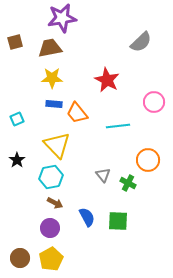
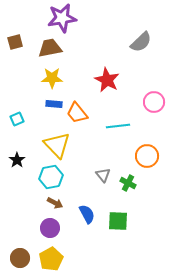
orange circle: moved 1 px left, 4 px up
blue semicircle: moved 3 px up
